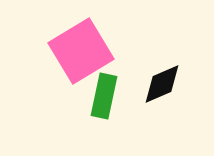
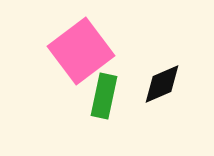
pink square: rotated 6 degrees counterclockwise
